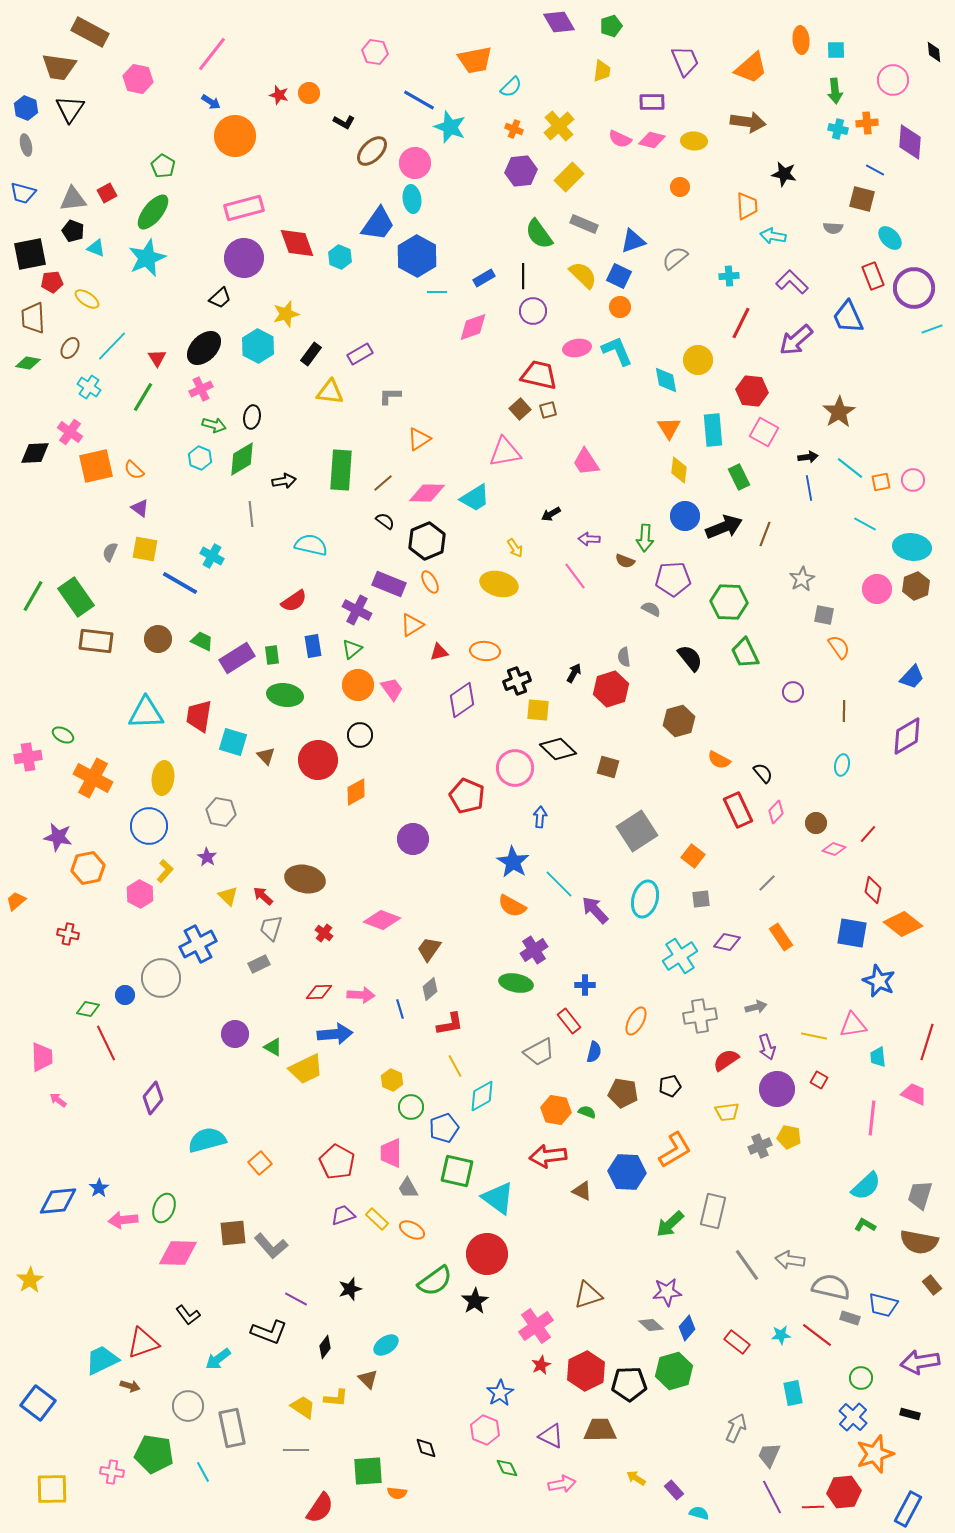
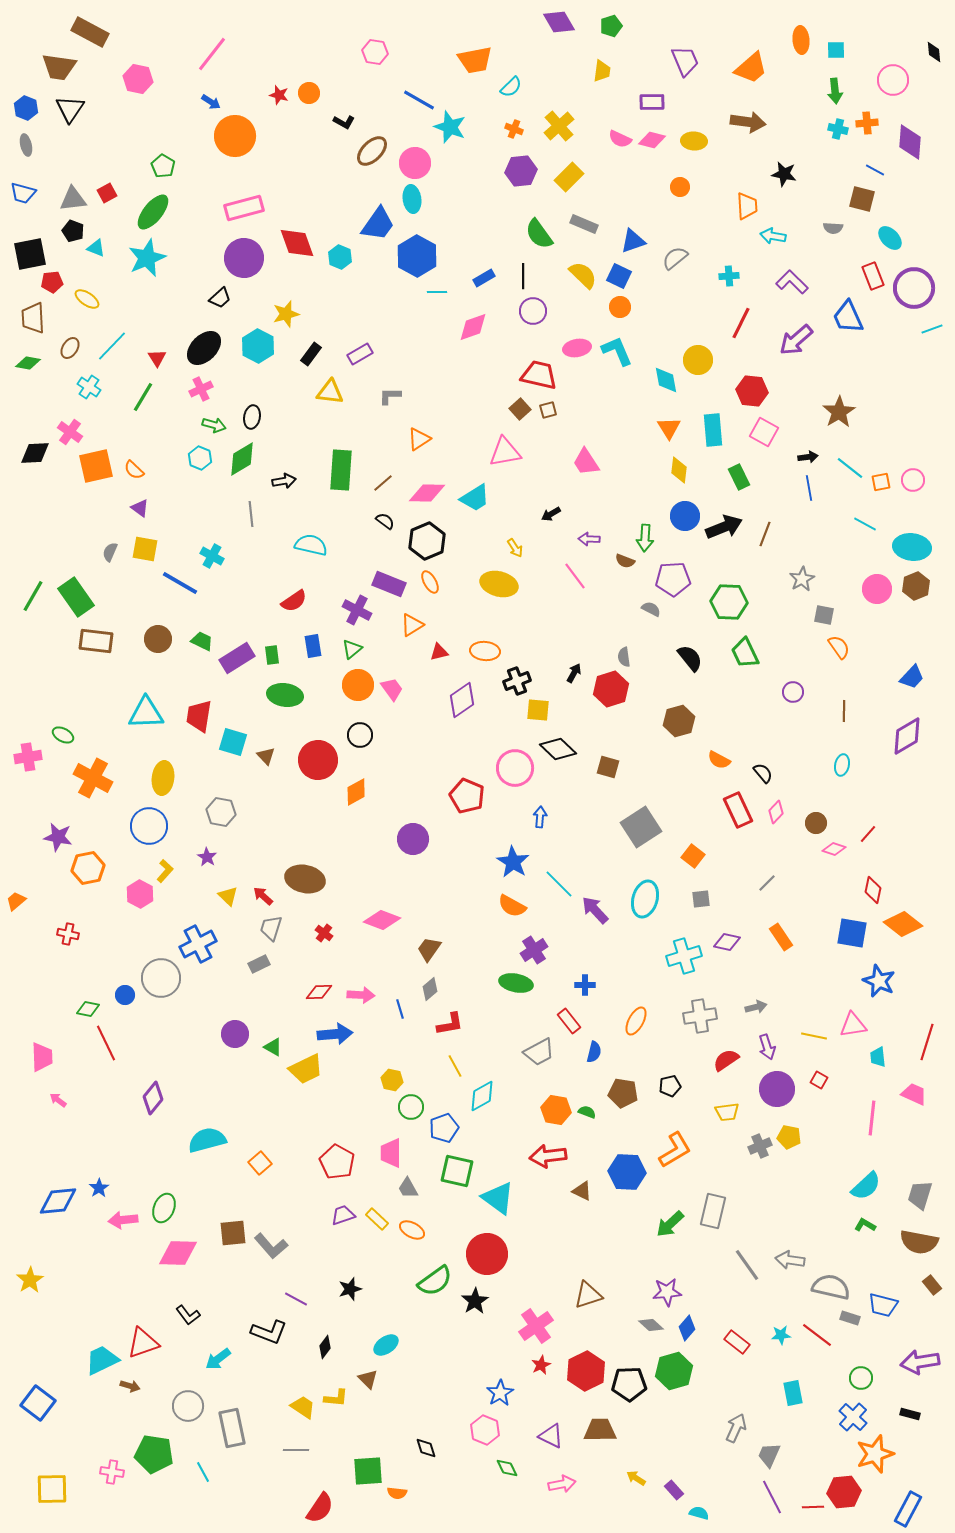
gray square at (637, 831): moved 4 px right, 4 px up
cyan cross at (680, 956): moved 4 px right; rotated 16 degrees clockwise
yellow hexagon at (392, 1080): rotated 10 degrees counterclockwise
